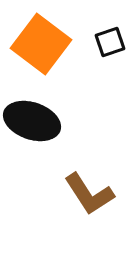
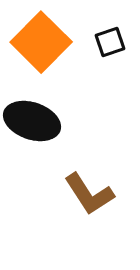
orange square: moved 2 px up; rotated 8 degrees clockwise
